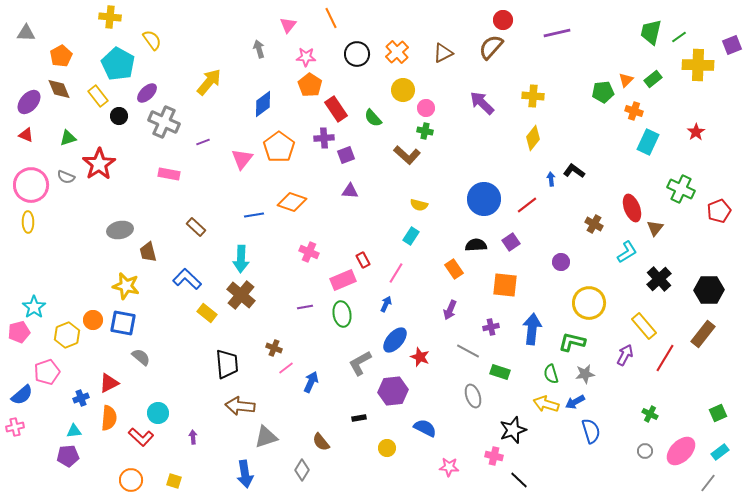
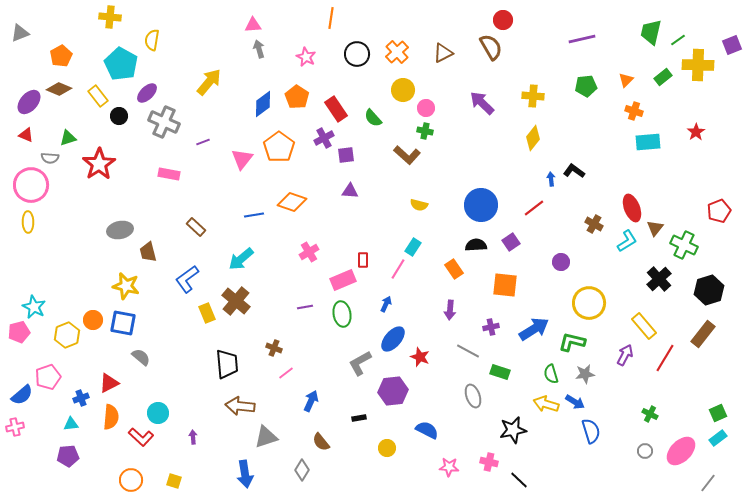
orange line at (331, 18): rotated 35 degrees clockwise
pink triangle at (288, 25): moved 35 px left; rotated 48 degrees clockwise
gray triangle at (26, 33): moved 6 px left; rotated 24 degrees counterclockwise
purple line at (557, 33): moved 25 px right, 6 px down
green line at (679, 37): moved 1 px left, 3 px down
yellow semicircle at (152, 40): rotated 135 degrees counterclockwise
brown semicircle at (491, 47): rotated 108 degrees clockwise
pink star at (306, 57): rotated 24 degrees clockwise
cyan pentagon at (118, 64): moved 3 px right
green rectangle at (653, 79): moved 10 px right, 2 px up
orange pentagon at (310, 85): moved 13 px left, 12 px down
brown diamond at (59, 89): rotated 45 degrees counterclockwise
green pentagon at (603, 92): moved 17 px left, 6 px up
purple cross at (324, 138): rotated 24 degrees counterclockwise
cyan rectangle at (648, 142): rotated 60 degrees clockwise
purple square at (346, 155): rotated 12 degrees clockwise
gray semicircle at (66, 177): moved 16 px left, 19 px up; rotated 18 degrees counterclockwise
green cross at (681, 189): moved 3 px right, 56 px down
blue circle at (484, 199): moved 3 px left, 6 px down
red line at (527, 205): moved 7 px right, 3 px down
cyan rectangle at (411, 236): moved 2 px right, 11 px down
pink cross at (309, 252): rotated 36 degrees clockwise
cyan L-shape at (627, 252): moved 11 px up
cyan arrow at (241, 259): rotated 48 degrees clockwise
red rectangle at (363, 260): rotated 28 degrees clockwise
pink line at (396, 273): moved 2 px right, 4 px up
blue L-shape at (187, 279): rotated 80 degrees counterclockwise
black hexagon at (709, 290): rotated 16 degrees counterclockwise
brown cross at (241, 295): moved 5 px left, 6 px down
cyan star at (34, 307): rotated 10 degrees counterclockwise
purple arrow at (450, 310): rotated 18 degrees counterclockwise
yellow rectangle at (207, 313): rotated 30 degrees clockwise
blue arrow at (532, 329): moved 2 px right; rotated 52 degrees clockwise
blue ellipse at (395, 340): moved 2 px left, 1 px up
pink line at (286, 368): moved 5 px down
pink pentagon at (47, 372): moved 1 px right, 5 px down
blue arrow at (311, 382): moved 19 px down
blue arrow at (575, 402): rotated 120 degrees counterclockwise
orange semicircle at (109, 418): moved 2 px right, 1 px up
blue semicircle at (425, 428): moved 2 px right, 2 px down
black star at (513, 430): rotated 8 degrees clockwise
cyan triangle at (74, 431): moved 3 px left, 7 px up
cyan rectangle at (720, 452): moved 2 px left, 14 px up
pink cross at (494, 456): moved 5 px left, 6 px down
